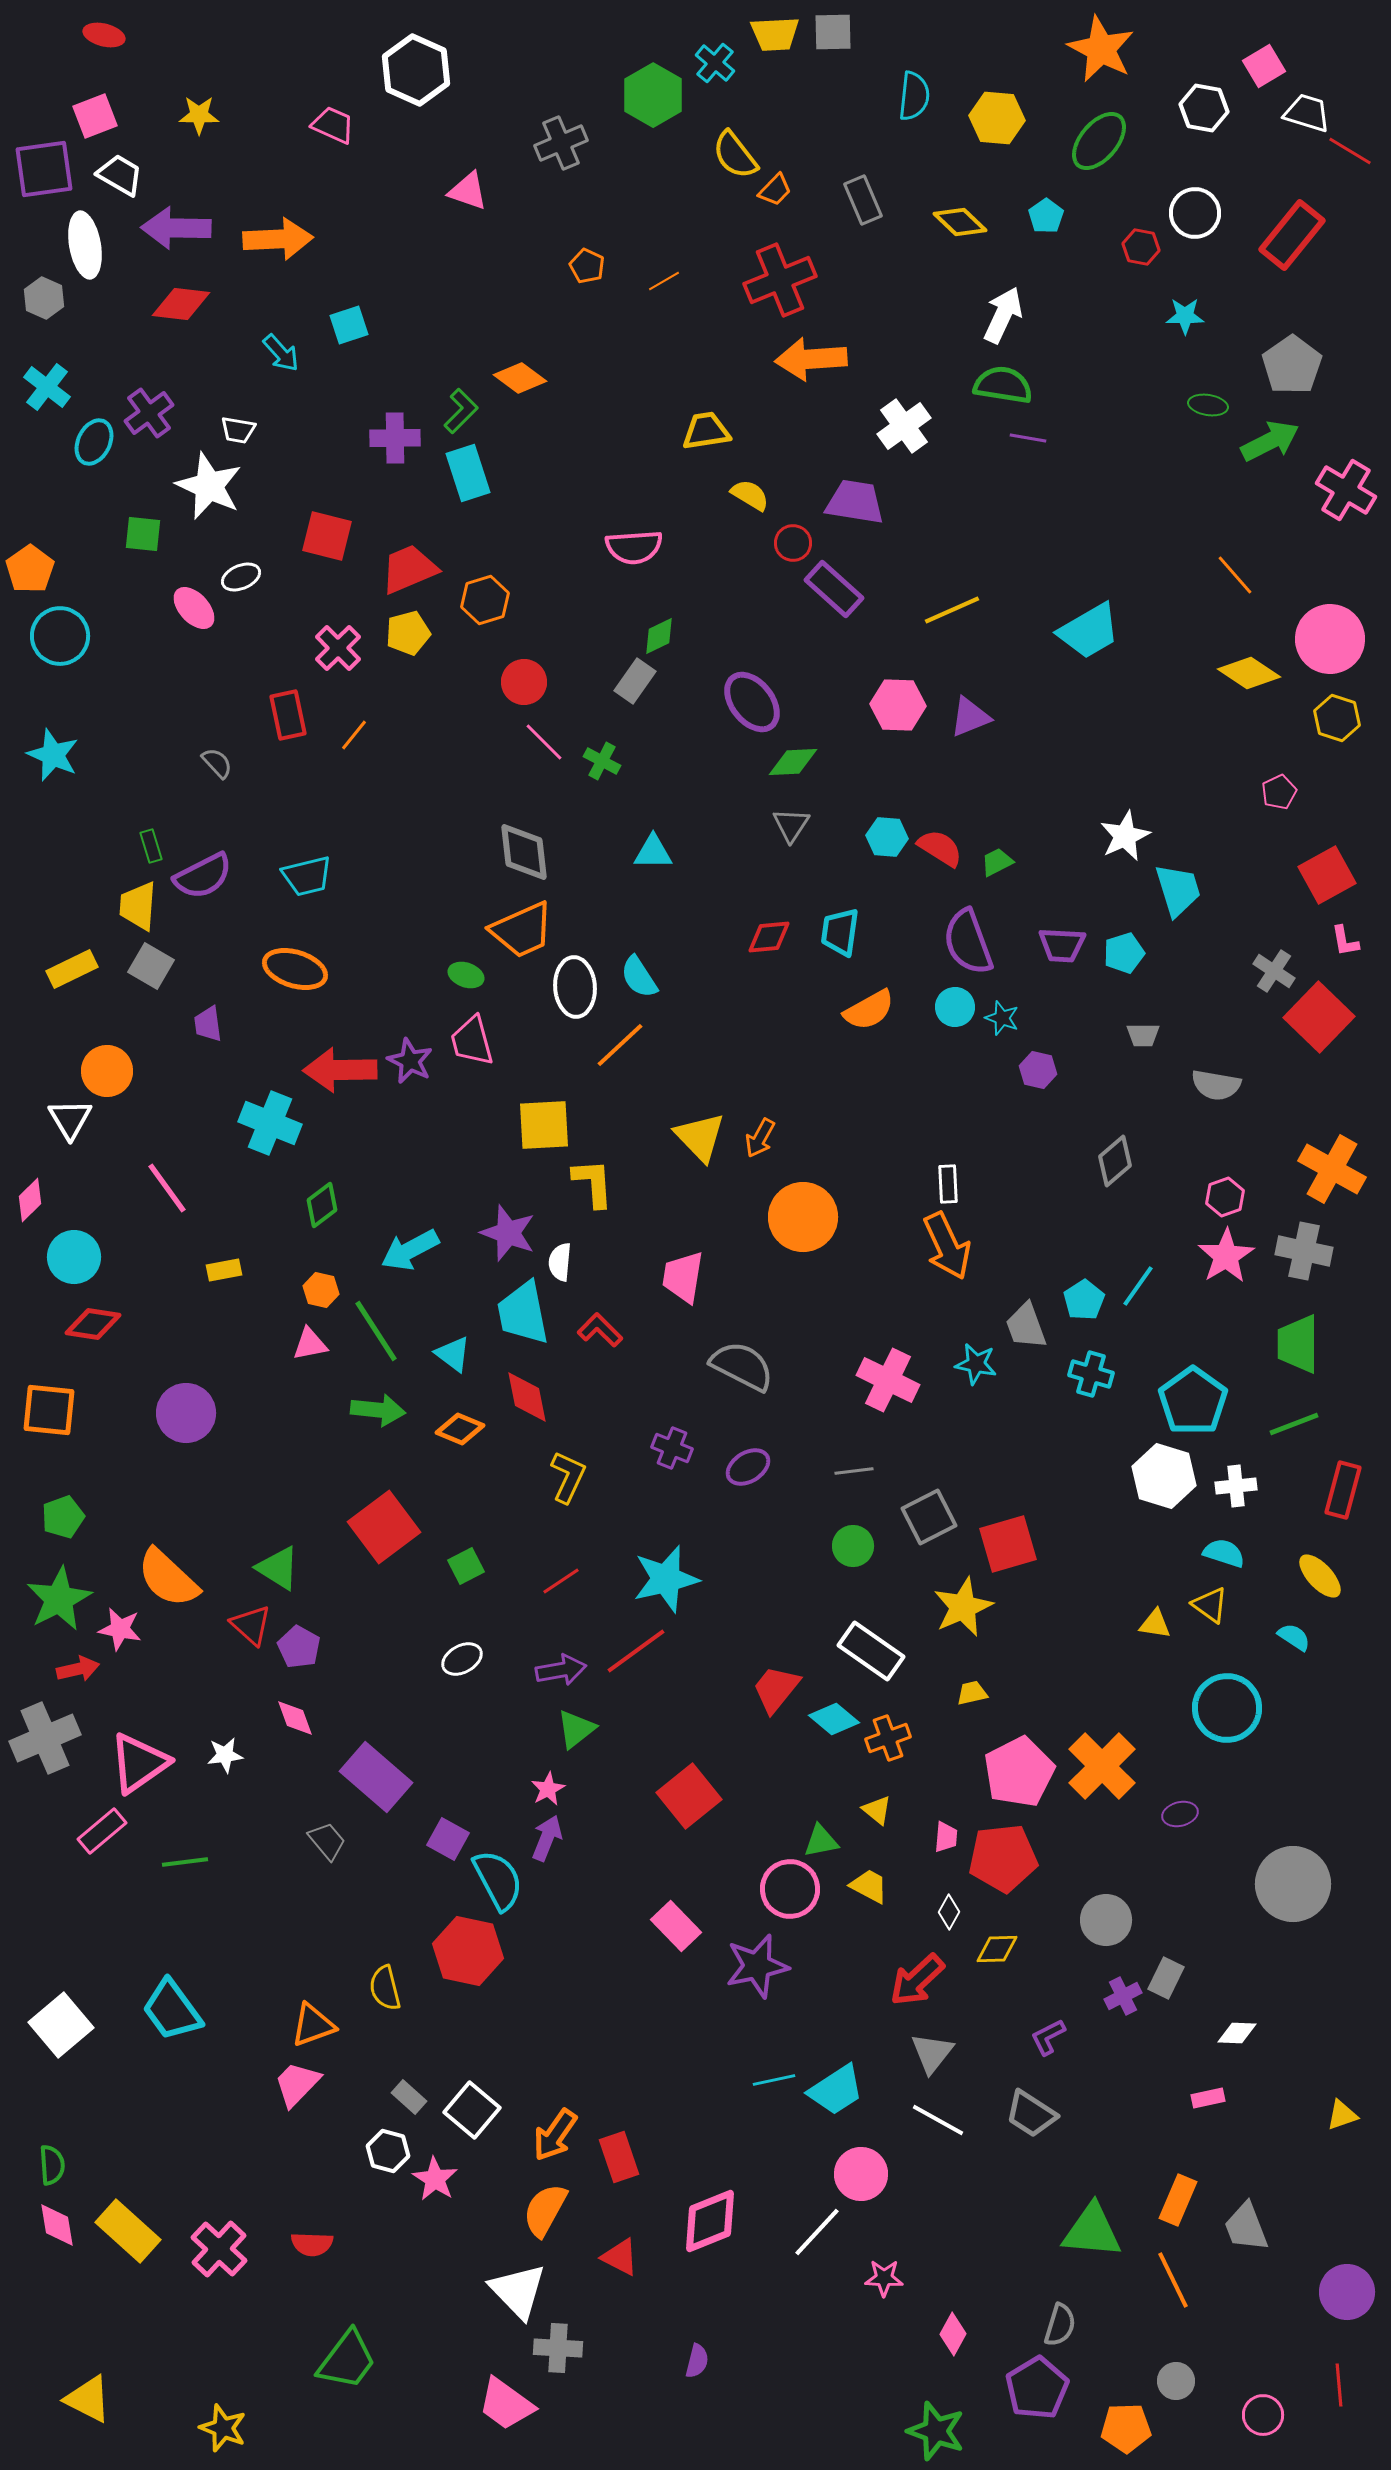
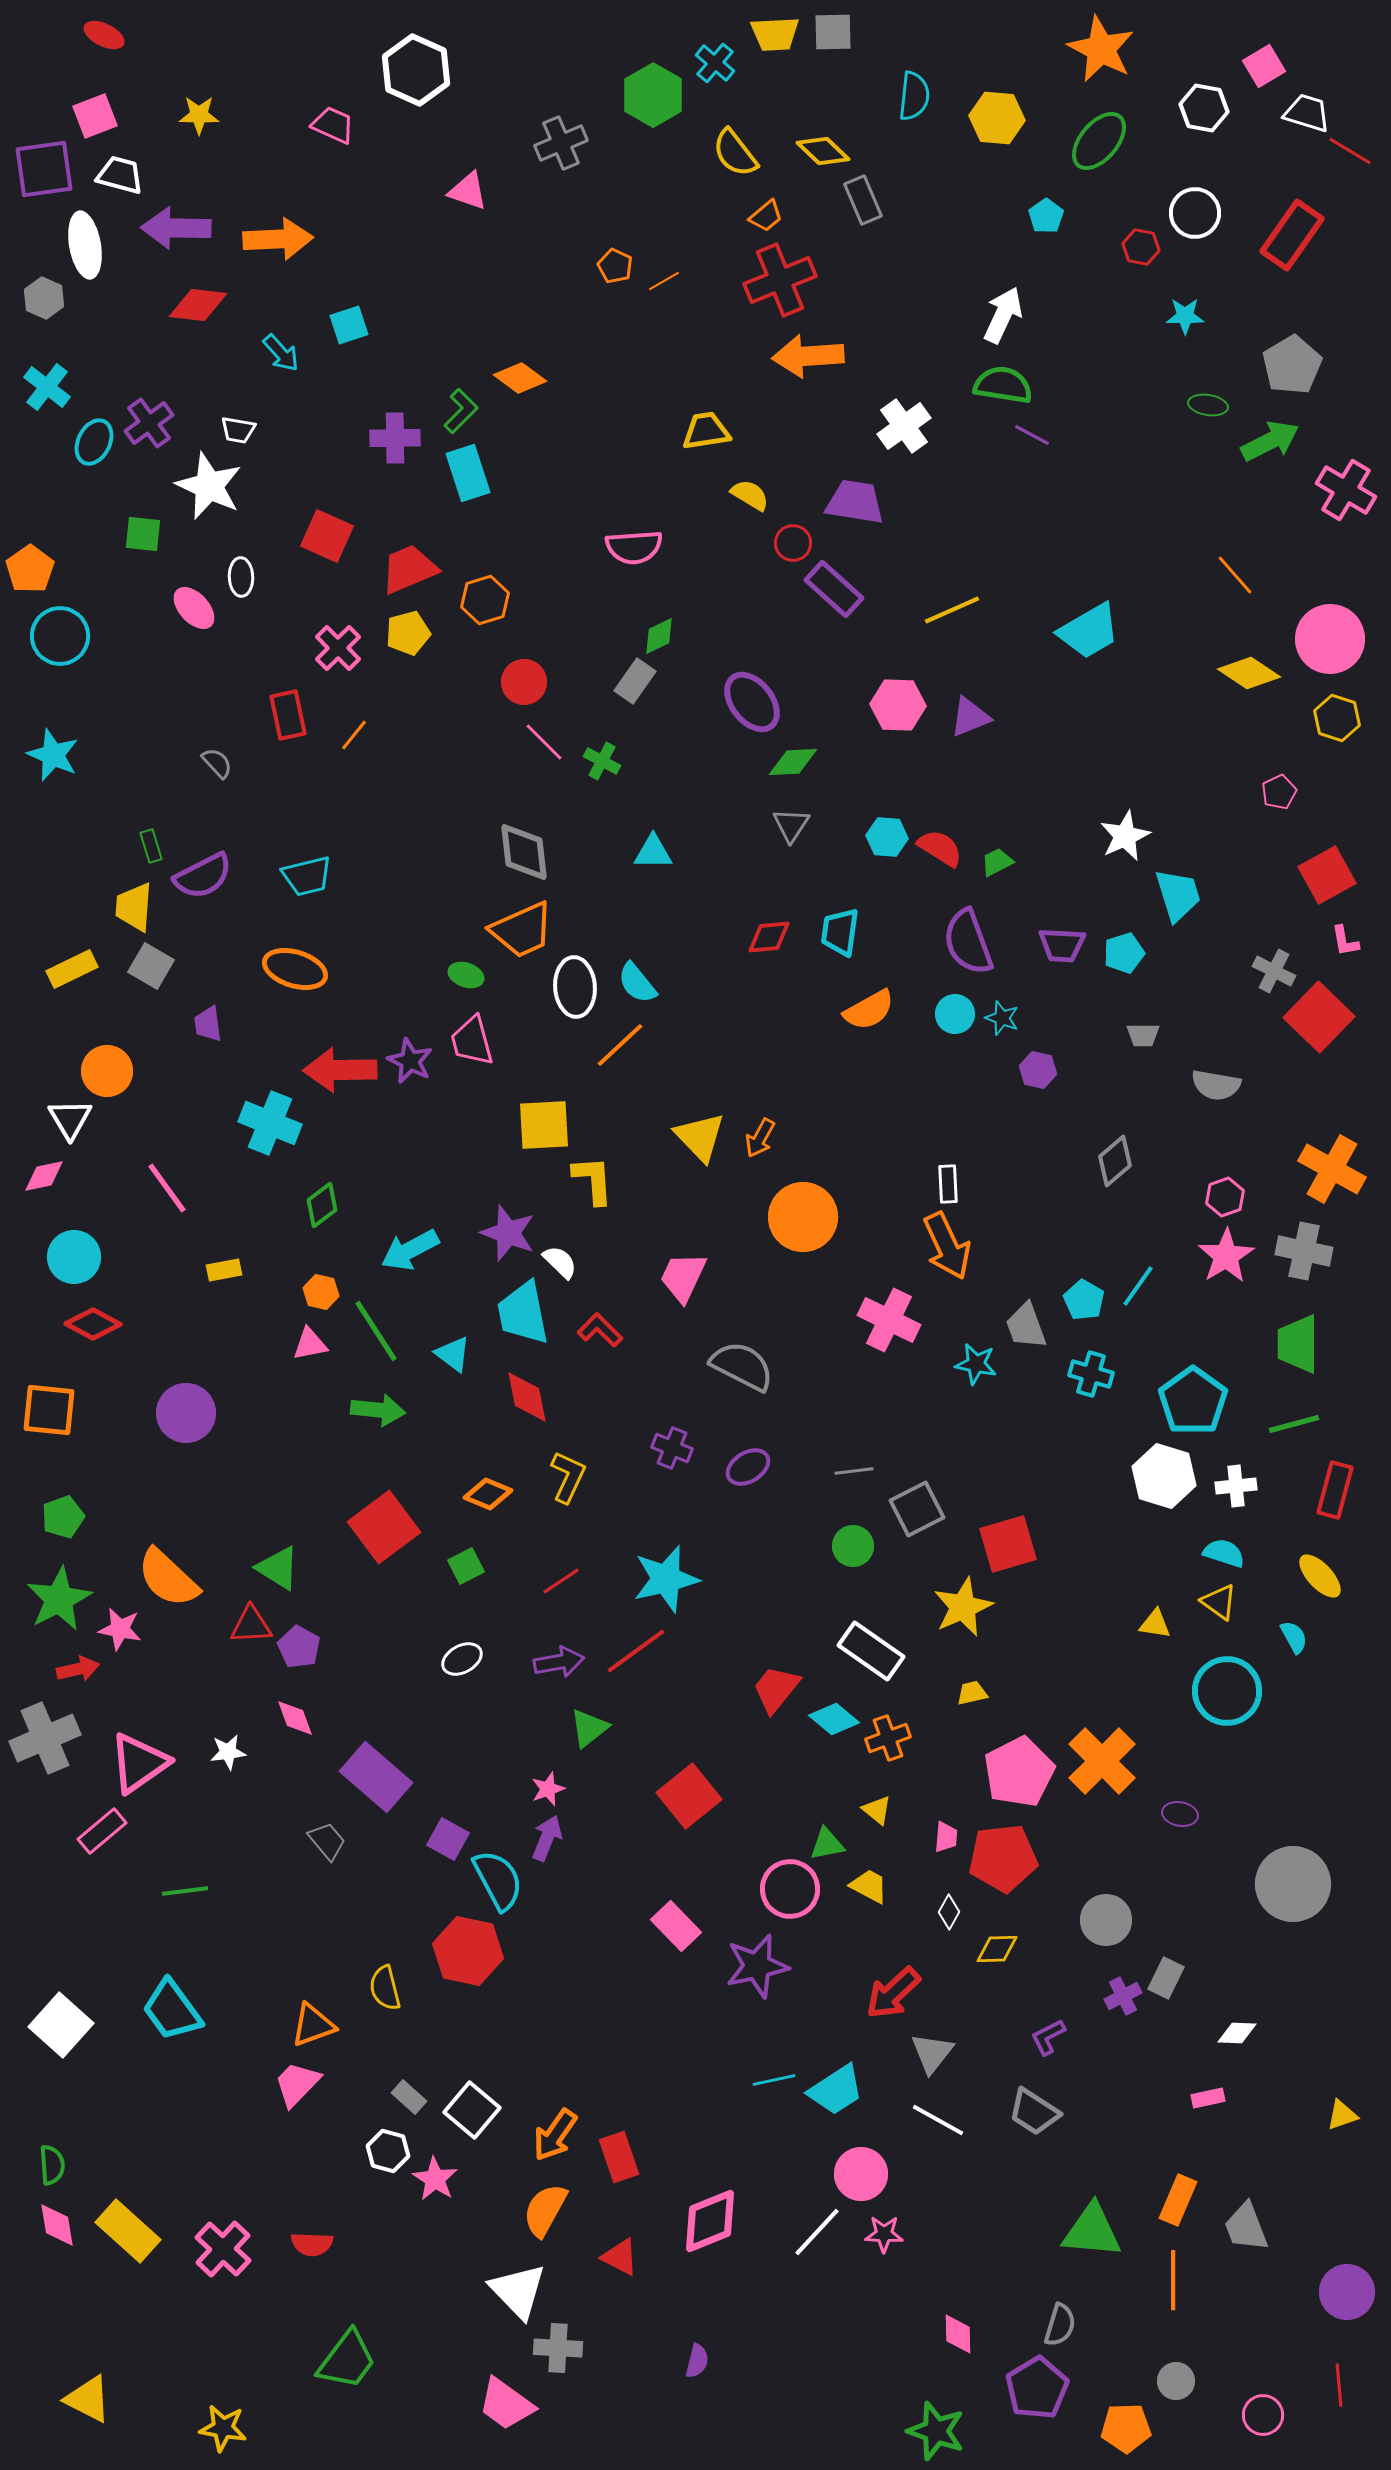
red ellipse at (104, 35): rotated 12 degrees clockwise
yellow semicircle at (735, 155): moved 2 px up
white trapezoid at (120, 175): rotated 15 degrees counterclockwise
orange trapezoid at (775, 190): moved 9 px left, 26 px down; rotated 6 degrees clockwise
yellow diamond at (960, 222): moved 137 px left, 71 px up
red rectangle at (1292, 235): rotated 4 degrees counterclockwise
orange pentagon at (587, 266): moved 28 px right
red diamond at (181, 304): moved 17 px right, 1 px down
orange arrow at (811, 359): moved 3 px left, 3 px up
gray pentagon at (1292, 365): rotated 4 degrees clockwise
purple cross at (149, 413): moved 10 px down
purple line at (1028, 438): moved 4 px right, 3 px up; rotated 18 degrees clockwise
red square at (327, 536): rotated 10 degrees clockwise
white ellipse at (241, 577): rotated 69 degrees counterclockwise
cyan trapezoid at (1178, 890): moved 5 px down
yellow trapezoid at (138, 906): moved 4 px left, 1 px down
gray cross at (1274, 971): rotated 6 degrees counterclockwise
cyan semicircle at (639, 977): moved 2 px left, 6 px down; rotated 6 degrees counterclockwise
cyan circle at (955, 1007): moved 7 px down
yellow L-shape at (593, 1183): moved 3 px up
pink diamond at (30, 1200): moved 14 px right, 24 px up; rotated 33 degrees clockwise
white semicircle at (560, 1262): rotated 129 degrees clockwise
pink trapezoid at (683, 1277): rotated 16 degrees clockwise
orange hexagon at (321, 1290): moved 2 px down
cyan pentagon at (1084, 1300): rotated 9 degrees counterclockwise
red diamond at (93, 1324): rotated 20 degrees clockwise
pink cross at (888, 1380): moved 1 px right, 60 px up
green line at (1294, 1424): rotated 6 degrees clockwise
orange diamond at (460, 1429): moved 28 px right, 65 px down
red rectangle at (1343, 1490): moved 8 px left
gray square at (929, 1517): moved 12 px left, 8 px up
yellow triangle at (1210, 1605): moved 9 px right, 3 px up
red triangle at (251, 1625): rotated 45 degrees counterclockwise
cyan semicircle at (1294, 1637): rotated 28 degrees clockwise
purple arrow at (561, 1670): moved 2 px left, 8 px up
cyan circle at (1227, 1708): moved 17 px up
green triangle at (576, 1729): moved 13 px right, 1 px up
white star at (225, 1755): moved 3 px right, 3 px up
orange cross at (1102, 1766): moved 5 px up
pink star at (548, 1789): rotated 8 degrees clockwise
purple ellipse at (1180, 1814): rotated 24 degrees clockwise
green triangle at (821, 1841): moved 6 px right, 3 px down
green line at (185, 1862): moved 29 px down
red arrow at (917, 1980): moved 24 px left, 13 px down
white square at (61, 2025): rotated 8 degrees counterclockwise
gray trapezoid at (1031, 2114): moved 3 px right, 2 px up
pink cross at (219, 2249): moved 4 px right
pink star at (884, 2278): moved 44 px up
orange line at (1173, 2280): rotated 26 degrees clockwise
pink diamond at (953, 2334): moved 5 px right; rotated 30 degrees counterclockwise
yellow star at (223, 2428): rotated 12 degrees counterclockwise
